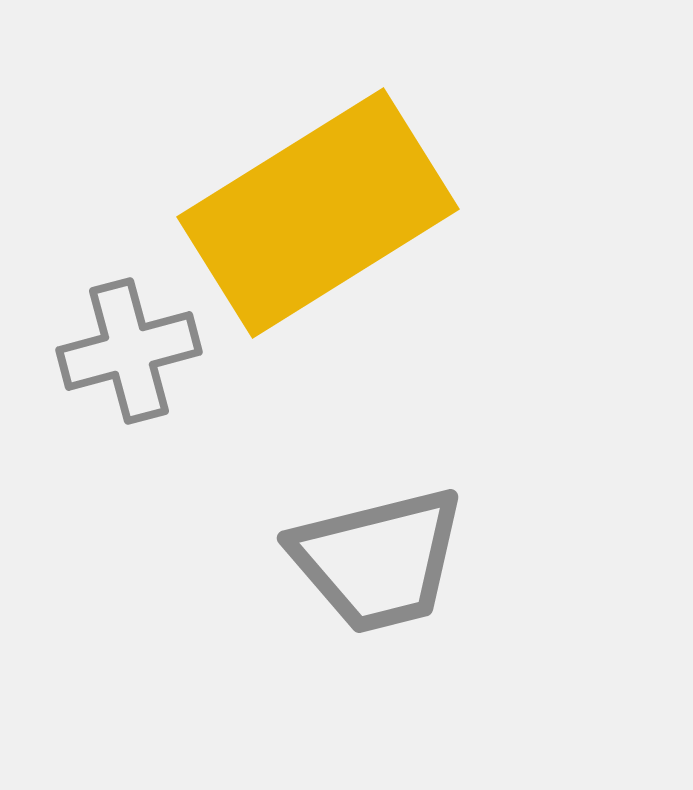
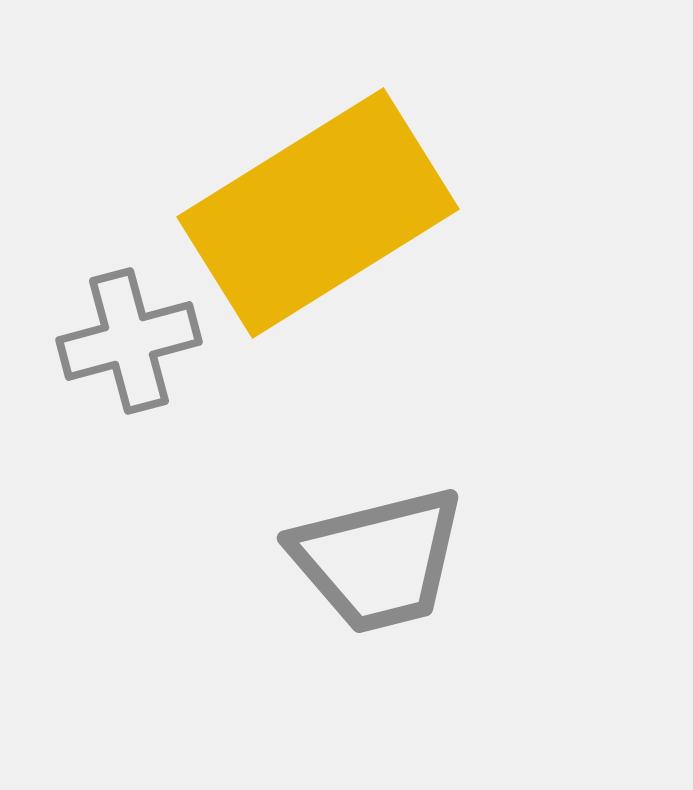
gray cross: moved 10 px up
